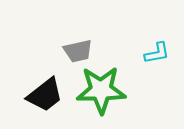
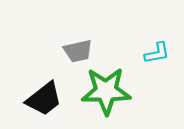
green star: moved 5 px right, 1 px down
black trapezoid: moved 1 px left, 4 px down
